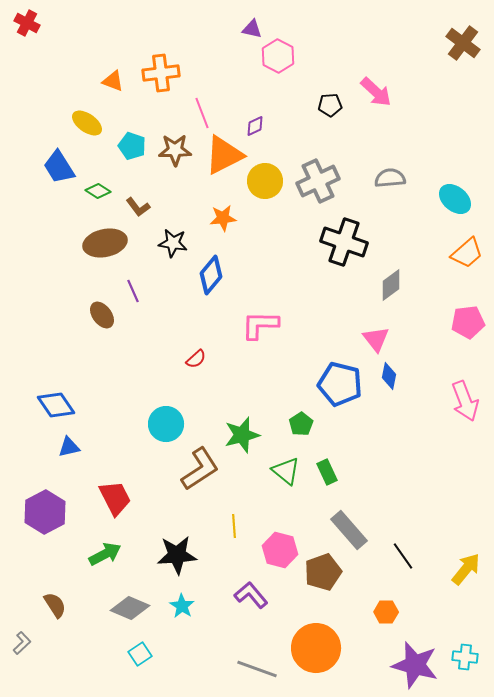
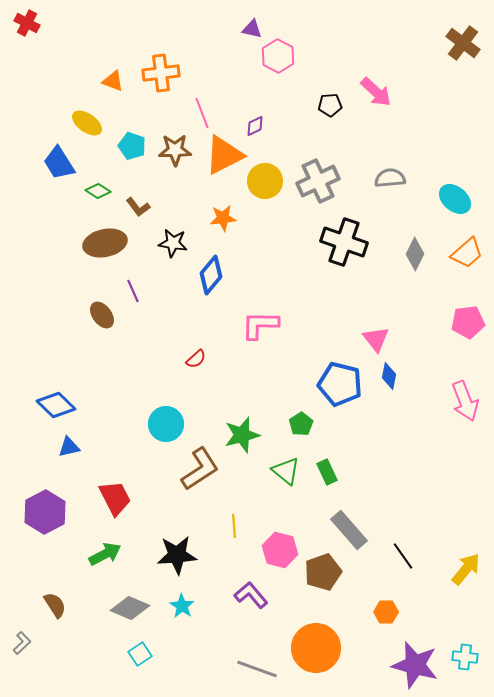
blue trapezoid at (59, 167): moved 4 px up
gray diamond at (391, 285): moved 24 px right, 31 px up; rotated 28 degrees counterclockwise
blue diamond at (56, 405): rotated 12 degrees counterclockwise
